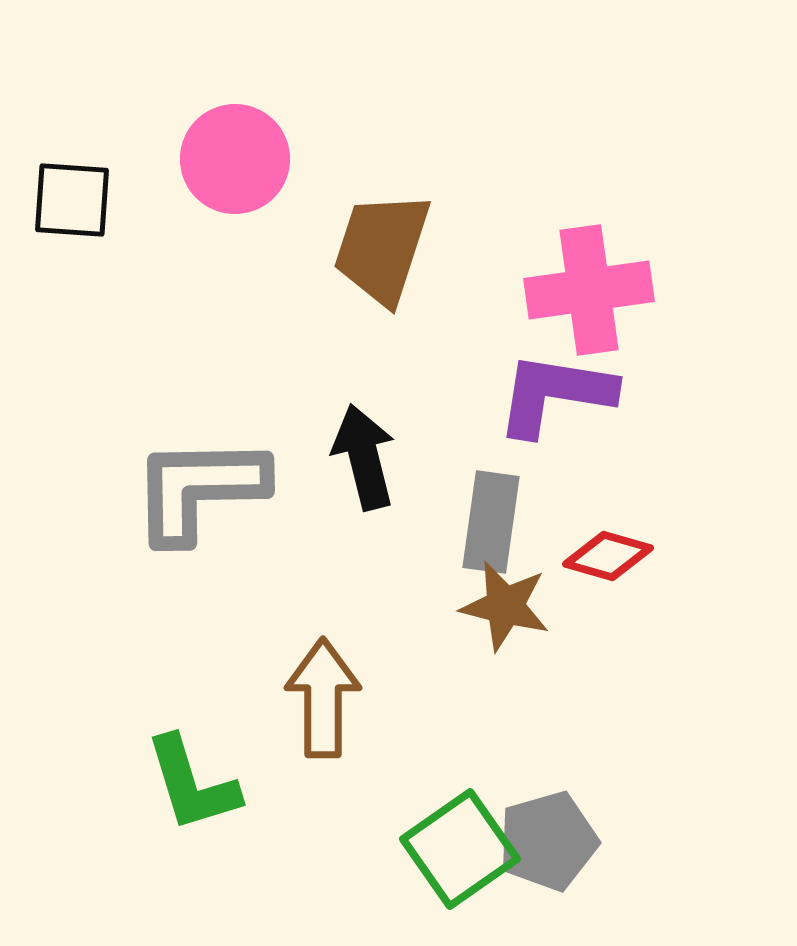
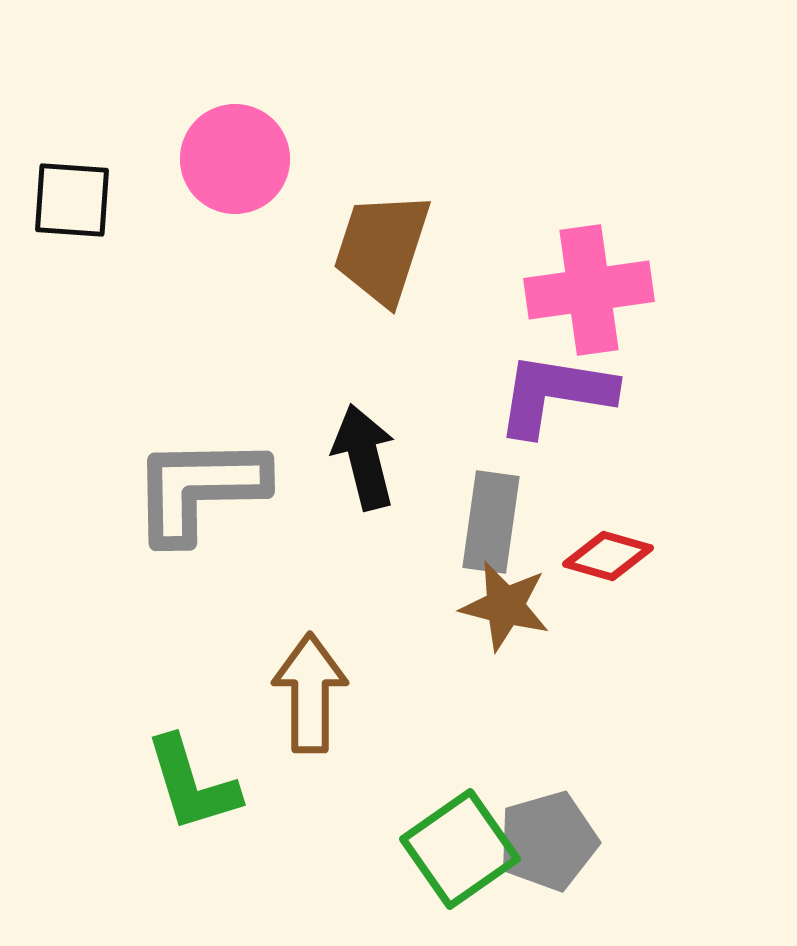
brown arrow: moved 13 px left, 5 px up
